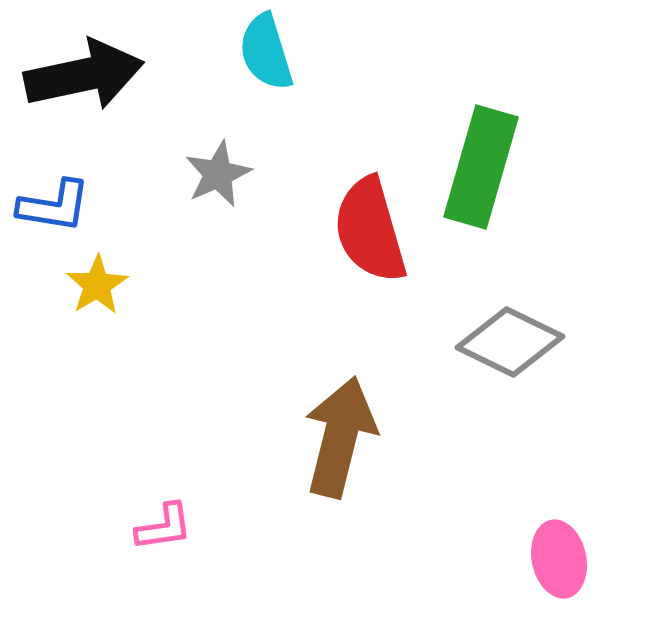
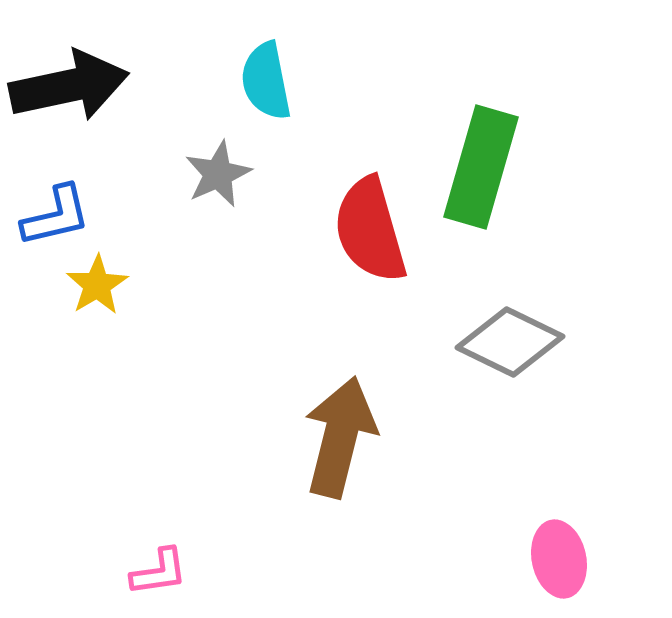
cyan semicircle: moved 29 px down; rotated 6 degrees clockwise
black arrow: moved 15 px left, 11 px down
blue L-shape: moved 2 px right, 10 px down; rotated 22 degrees counterclockwise
pink L-shape: moved 5 px left, 45 px down
